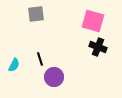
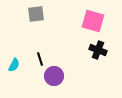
black cross: moved 3 px down
purple circle: moved 1 px up
